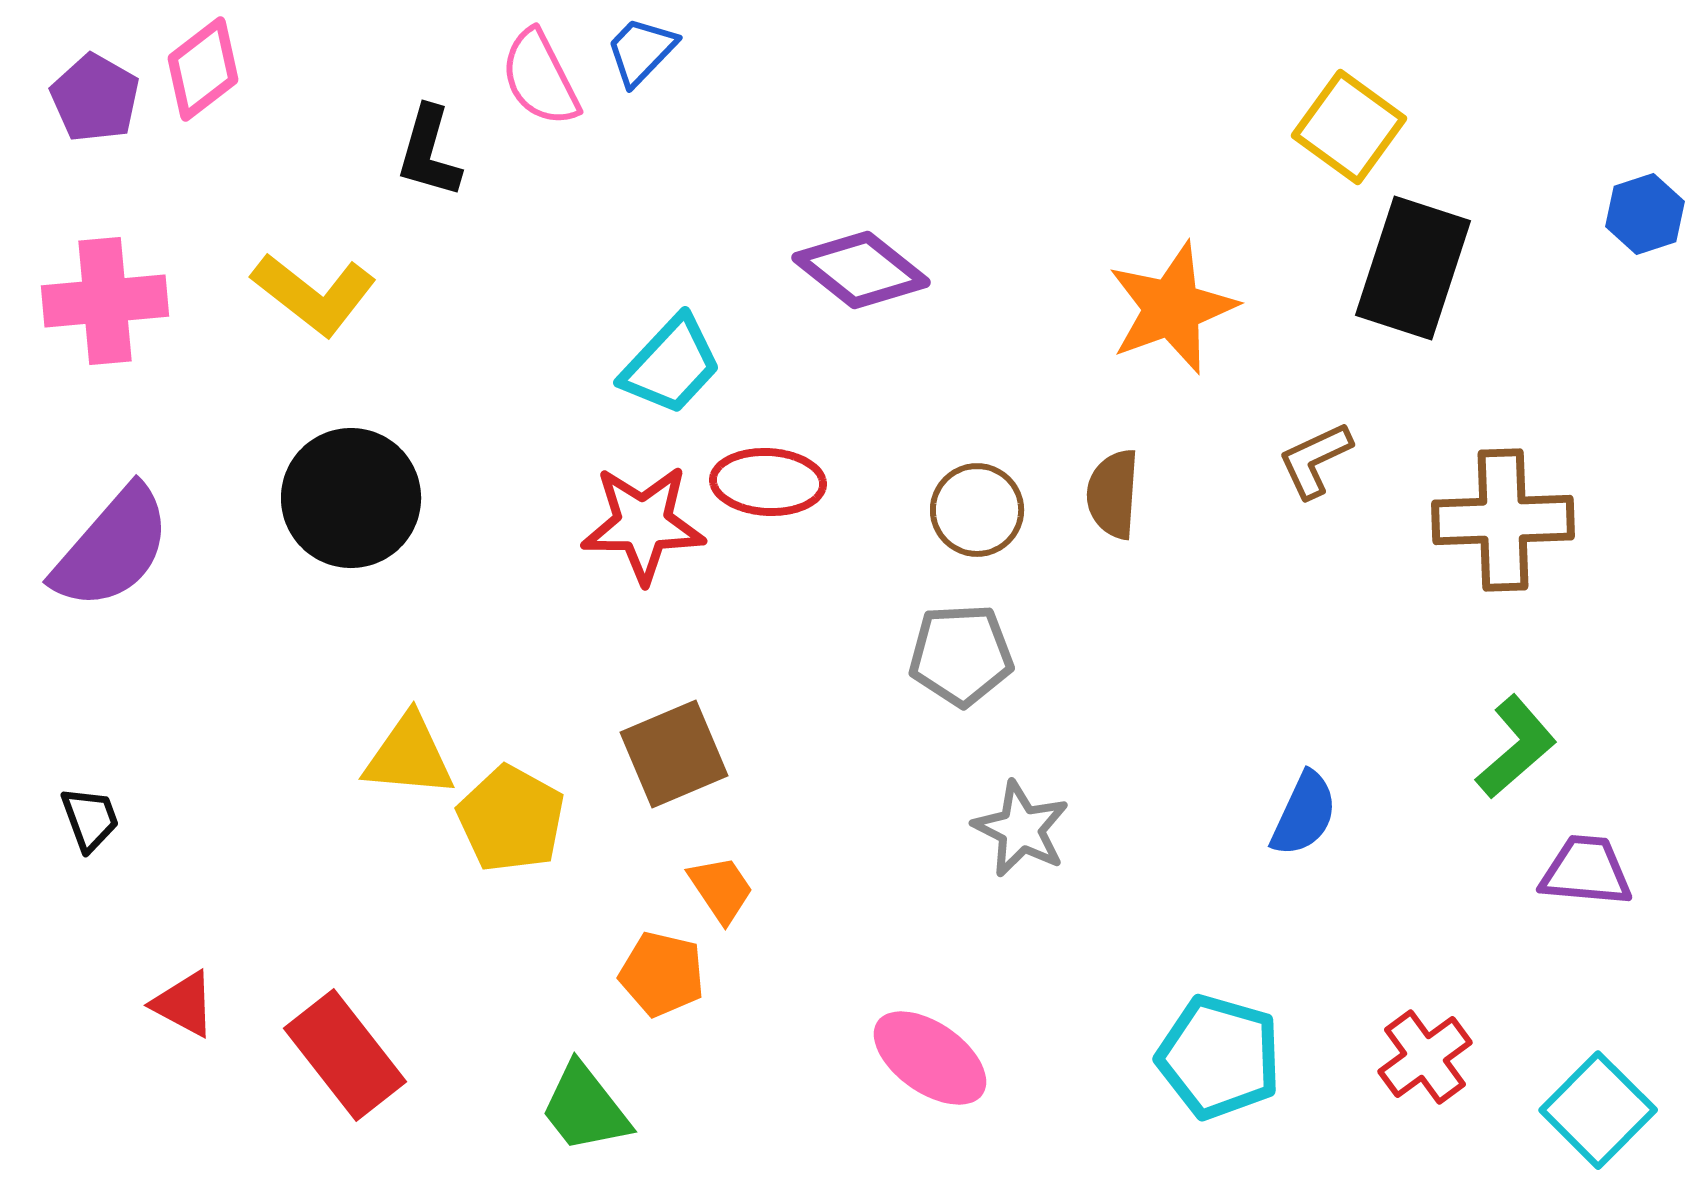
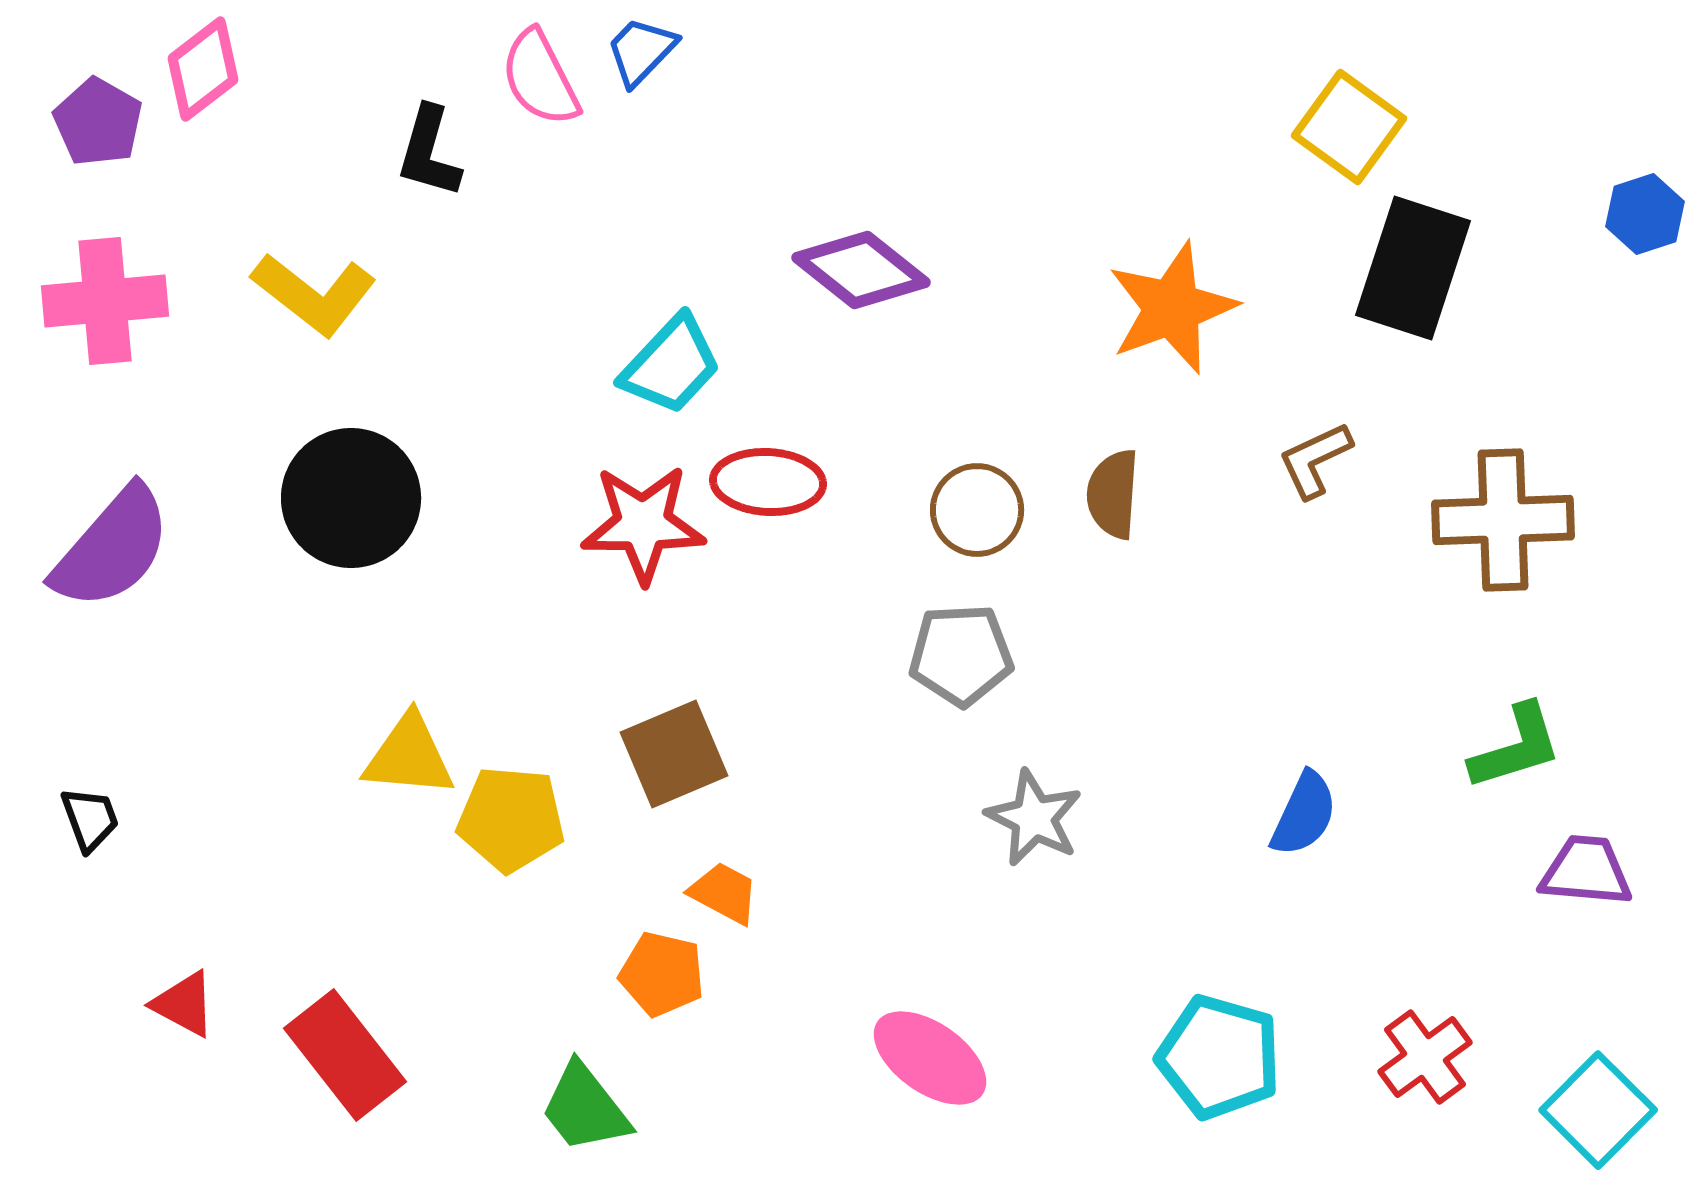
purple pentagon: moved 3 px right, 24 px down
green L-shape: rotated 24 degrees clockwise
yellow pentagon: rotated 24 degrees counterclockwise
gray star: moved 13 px right, 11 px up
orange trapezoid: moved 3 px right, 4 px down; rotated 28 degrees counterclockwise
